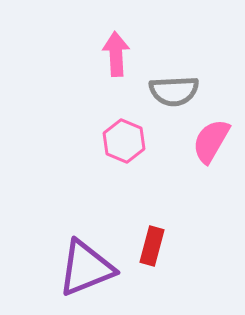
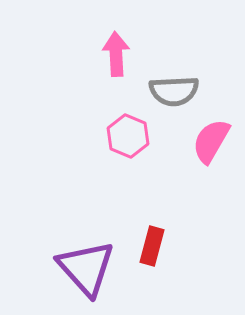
pink hexagon: moved 4 px right, 5 px up
purple triangle: rotated 50 degrees counterclockwise
